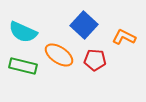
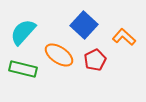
cyan semicircle: rotated 108 degrees clockwise
orange L-shape: rotated 15 degrees clockwise
red pentagon: rotated 30 degrees counterclockwise
green rectangle: moved 3 px down
